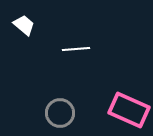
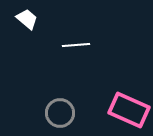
white trapezoid: moved 3 px right, 6 px up
white line: moved 4 px up
